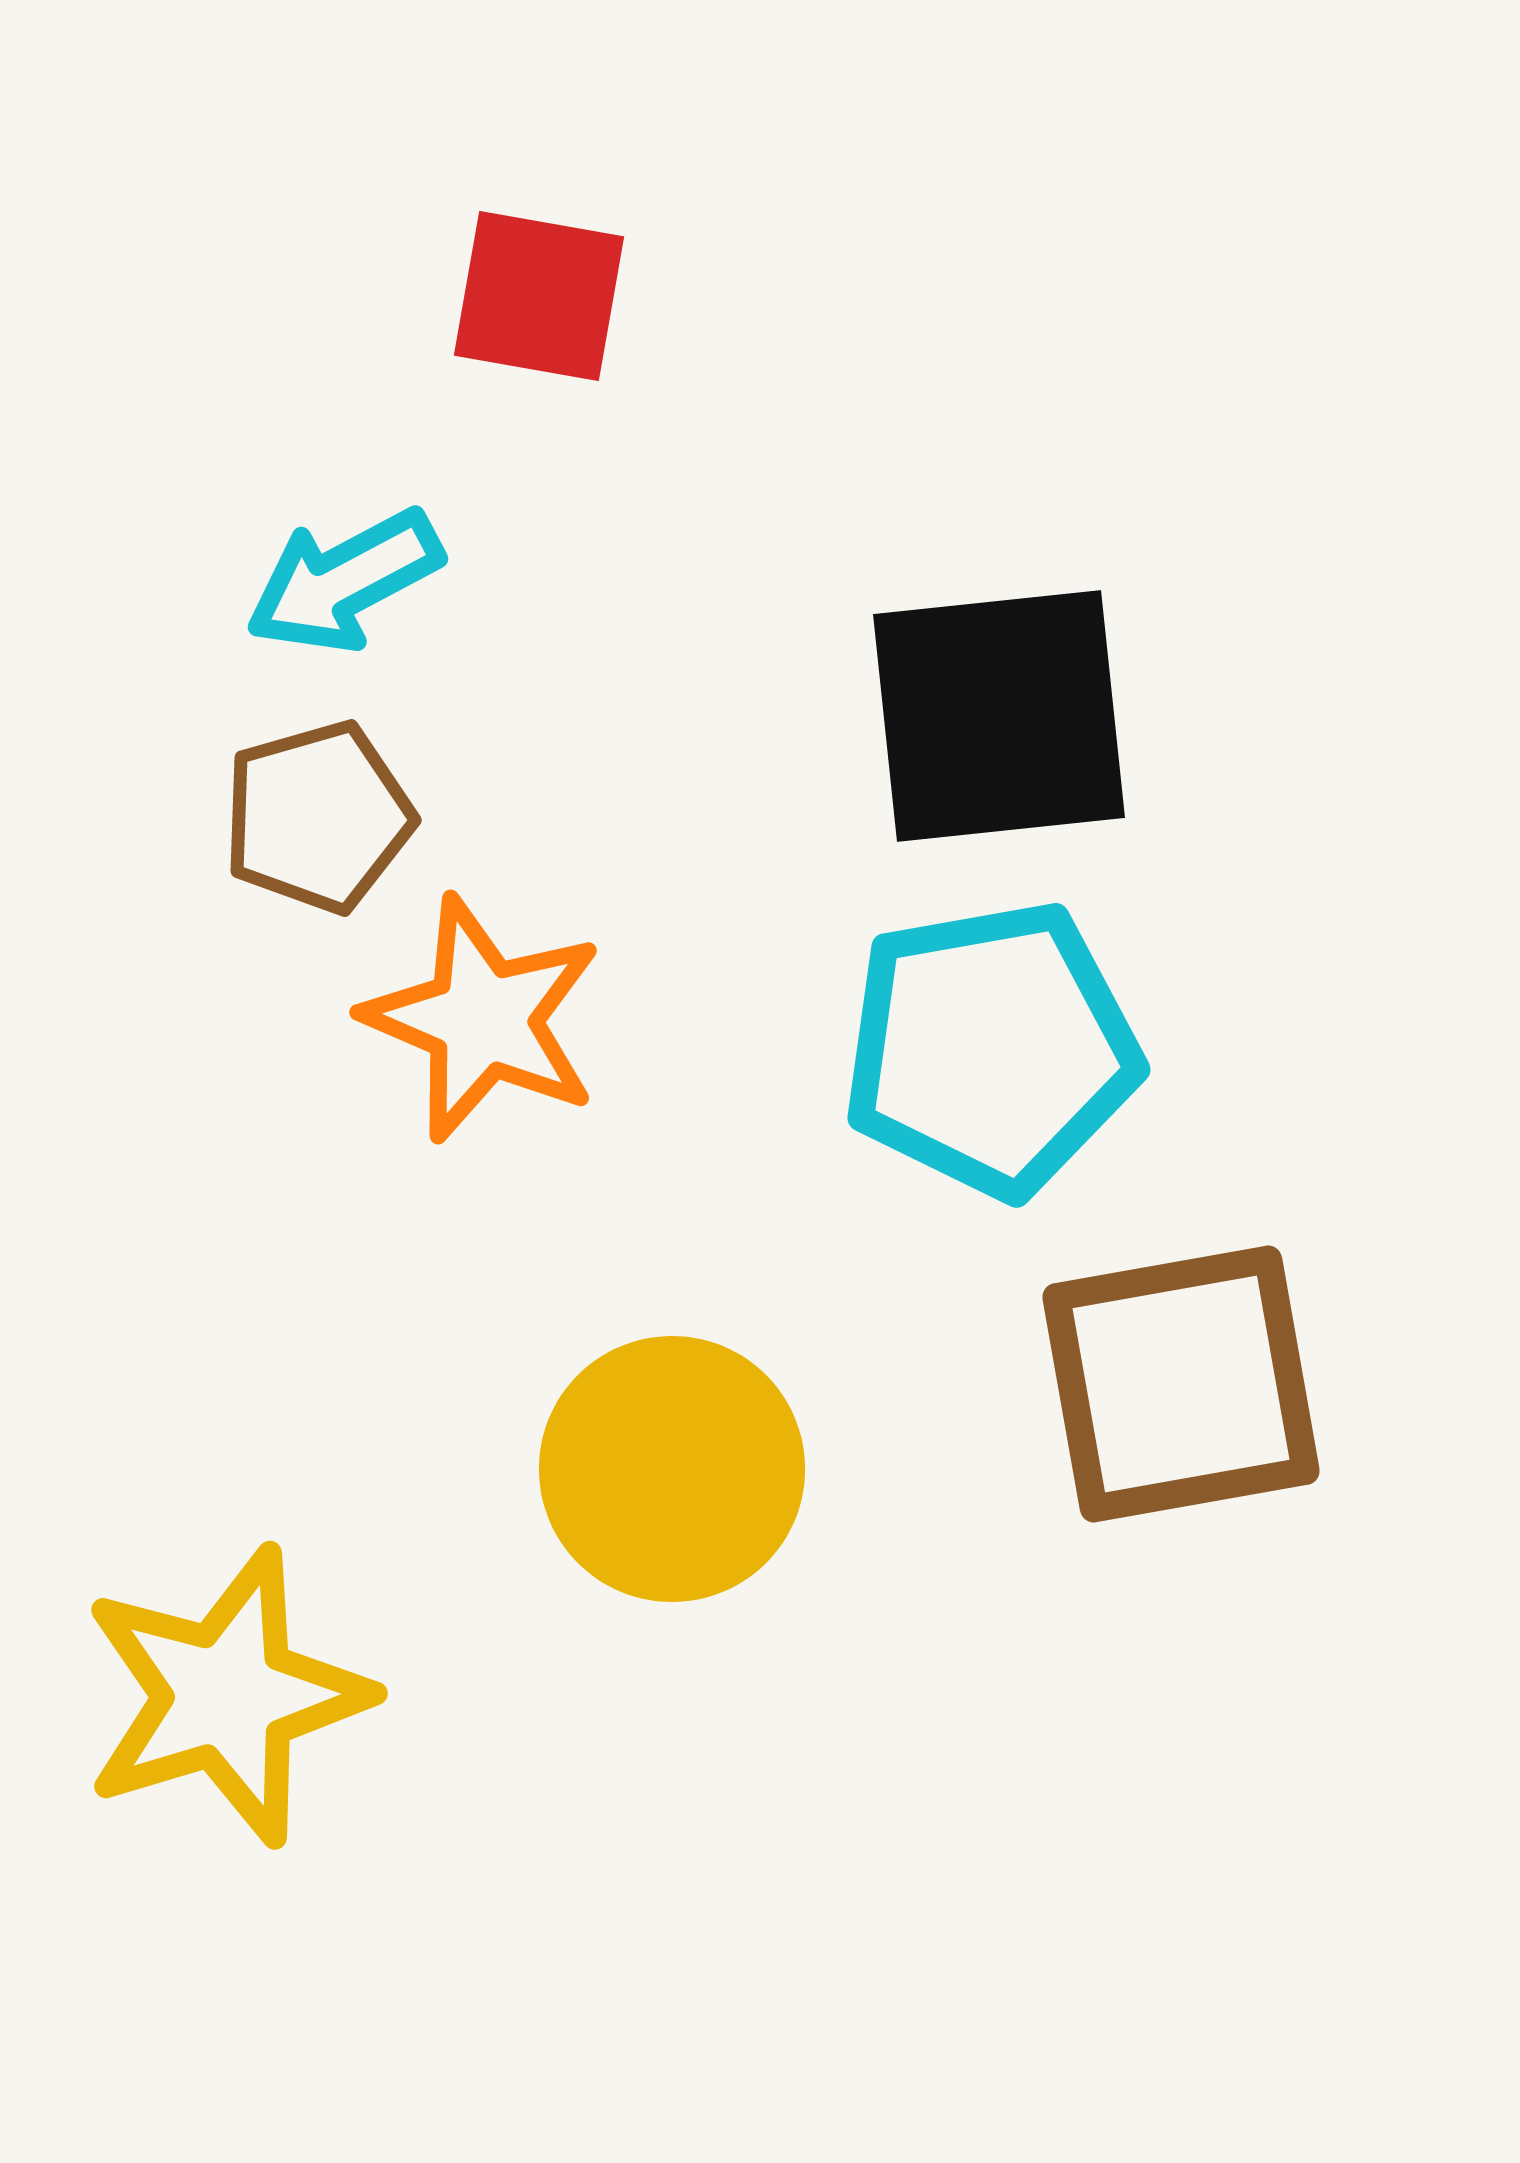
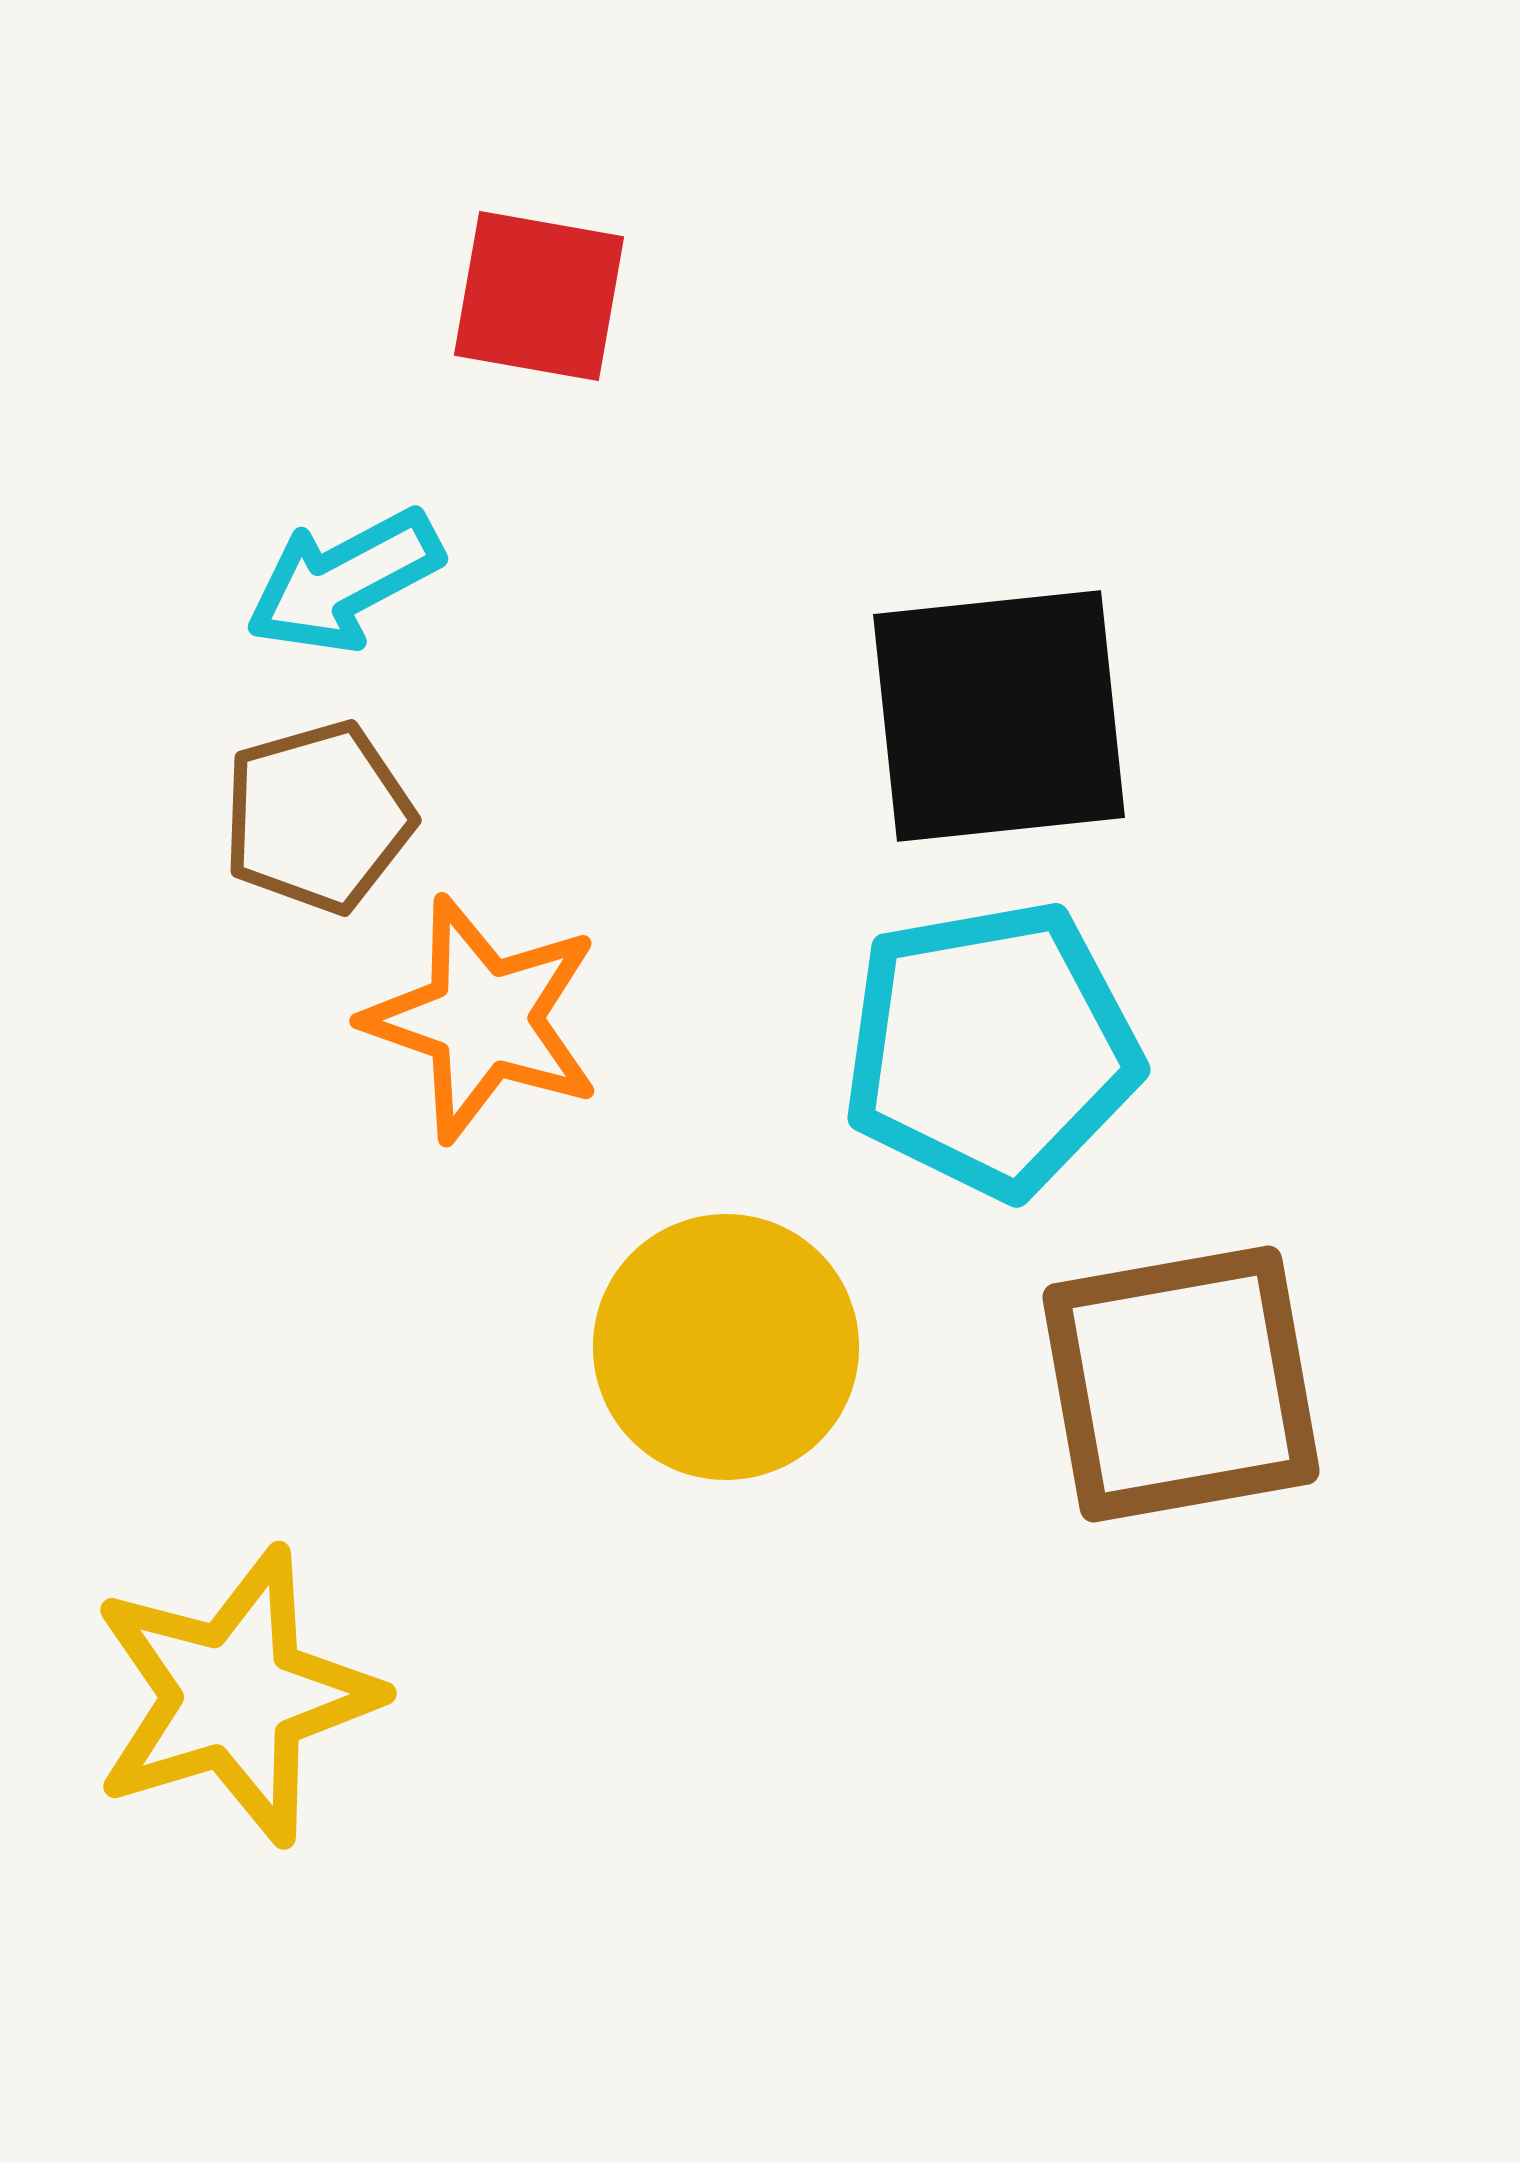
orange star: rotated 4 degrees counterclockwise
yellow circle: moved 54 px right, 122 px up
yellow star: moved 9 px right
